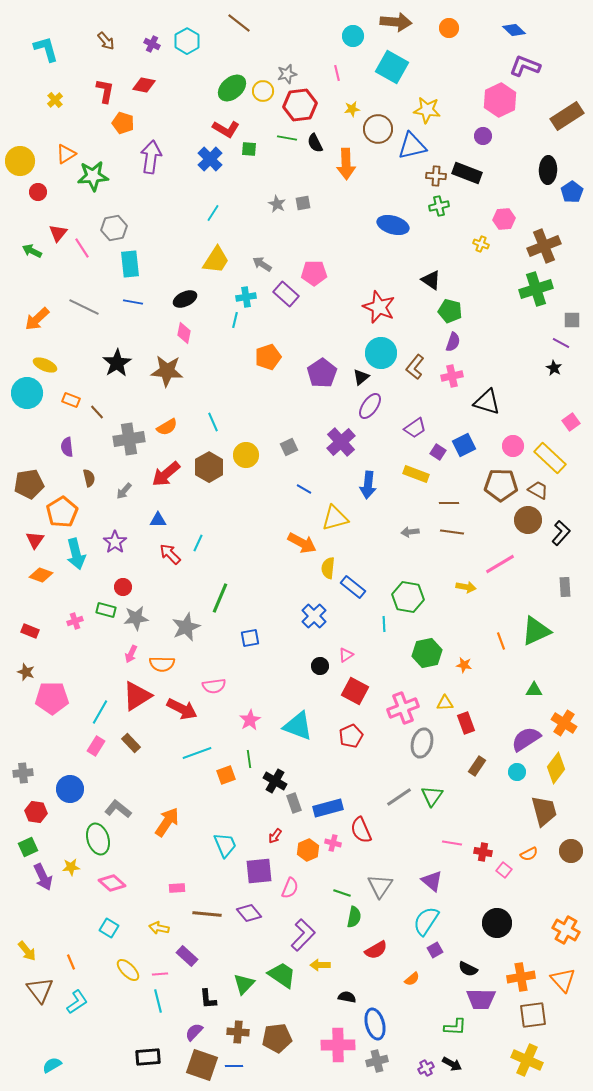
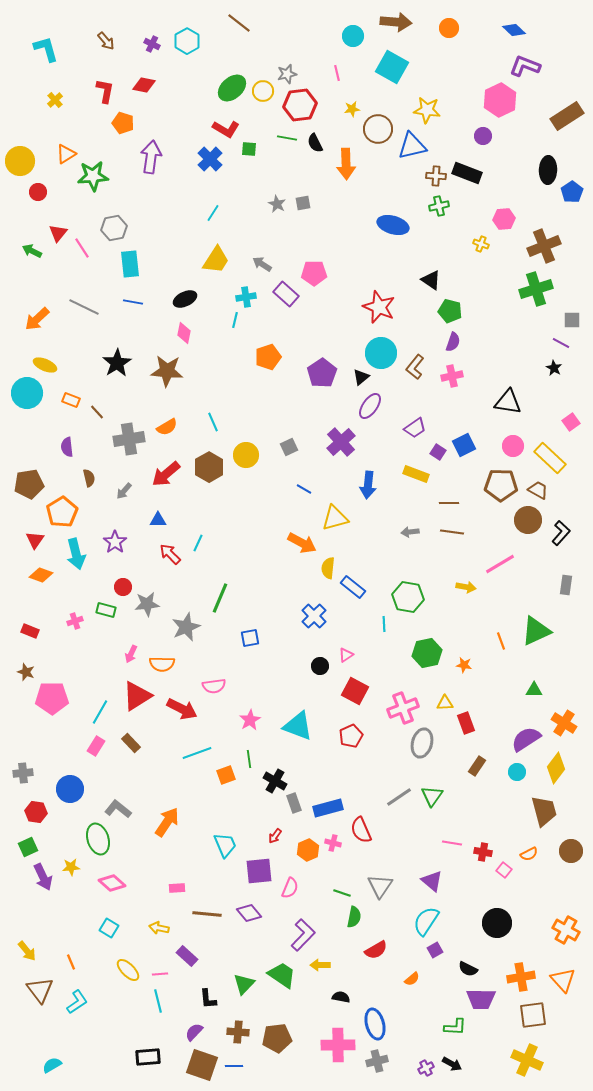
black triangle at (487, 402): moved 21 px right; rotated 8 degrees counterclockwise
gray rectangle at (565, 587): moved 1 px right, 2 px up; rotated 12 degrees clockwise
gray star at (136, 618): moved 11 px right, 14 px up
black semicircle at (347, 997): moved 6 px left
